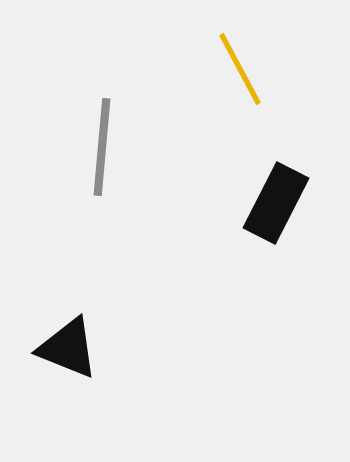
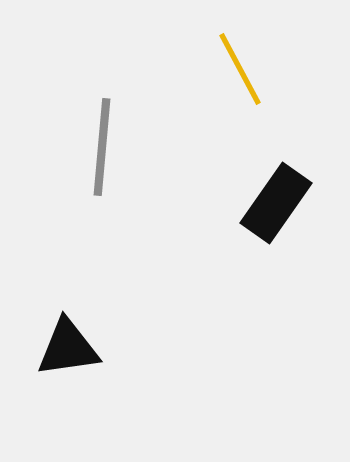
black rectangle: rotated 8 degrees clockwise
black triangle: rotated 30 degrees counterclockwise
